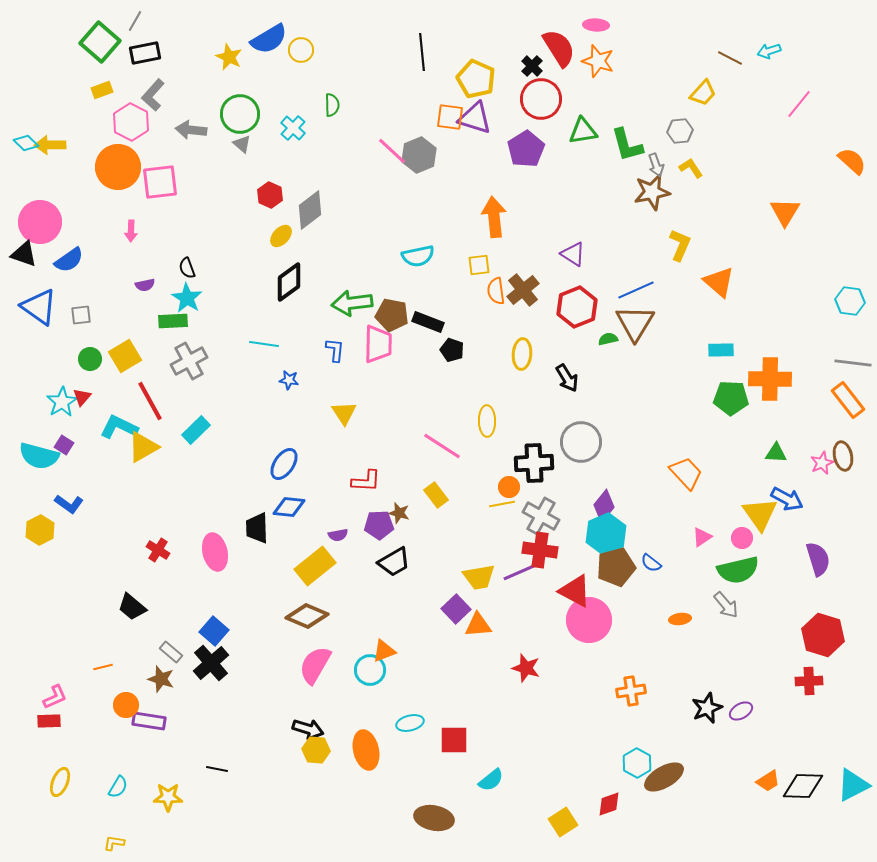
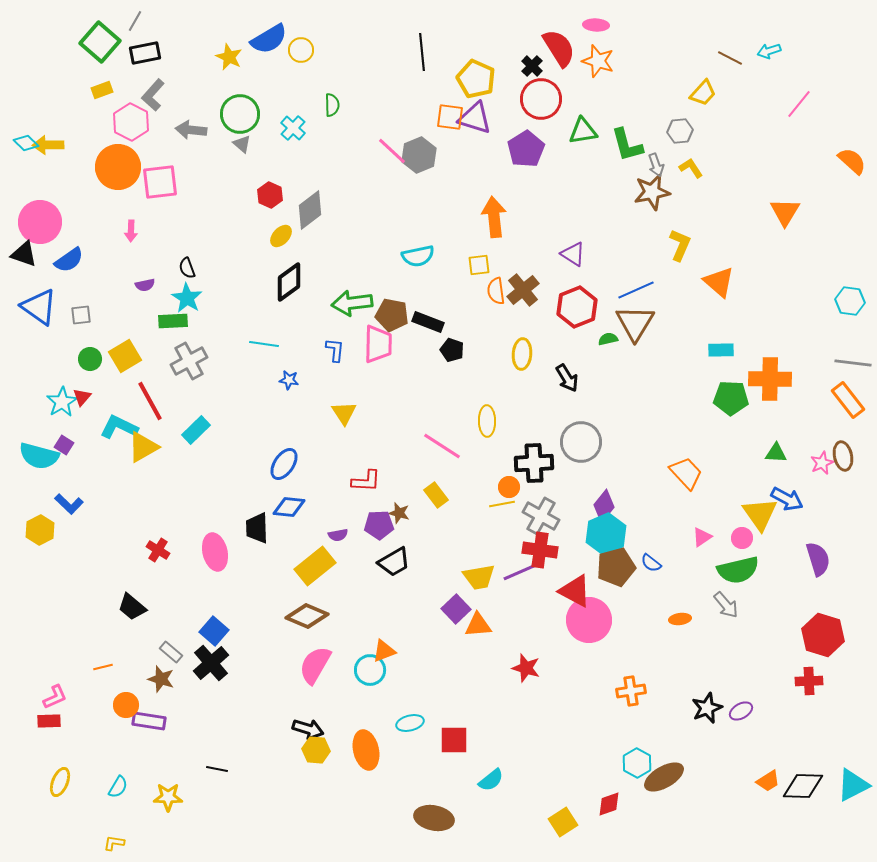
yellow arrow at (50, 145): moved 2 px left
blue L-shape at (69, 504): rotated 8 degrees clockwise
